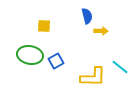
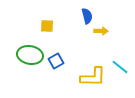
yellow square: moved 3 px right
